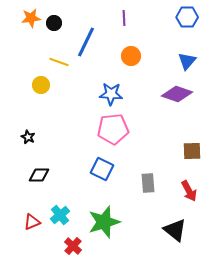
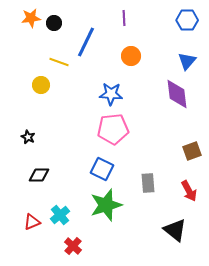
blue hexagon: moved 3 px down
purple diamond: rotated 64 degrees clockwise
brown square: rotated 18 degrees counterclockwise
green star: moved 2 px right, 17 px up
